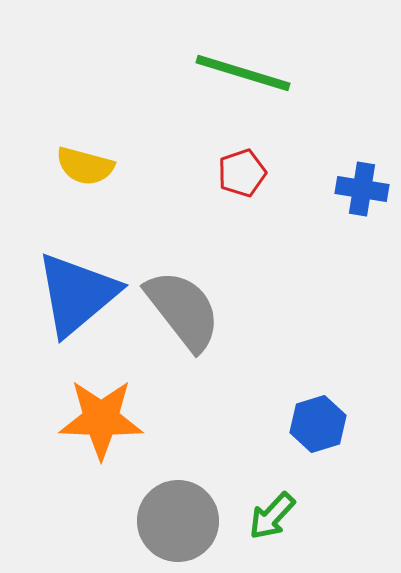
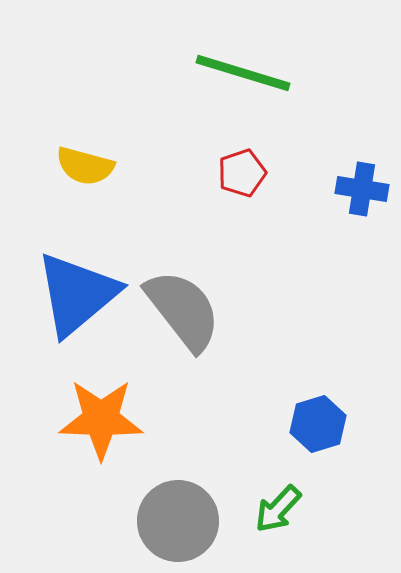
green arrow: moved 6 px right, 7 px up
